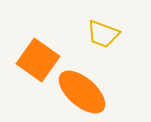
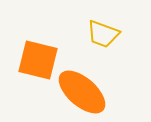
orange square: rotated 21 degrees counterclockwise
